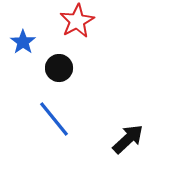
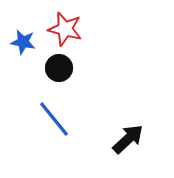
red star: moved 12 px left, 8 px down; rotated 28 degrees counterclockwise
blue star: rotated 25 degrees counterclockwise
